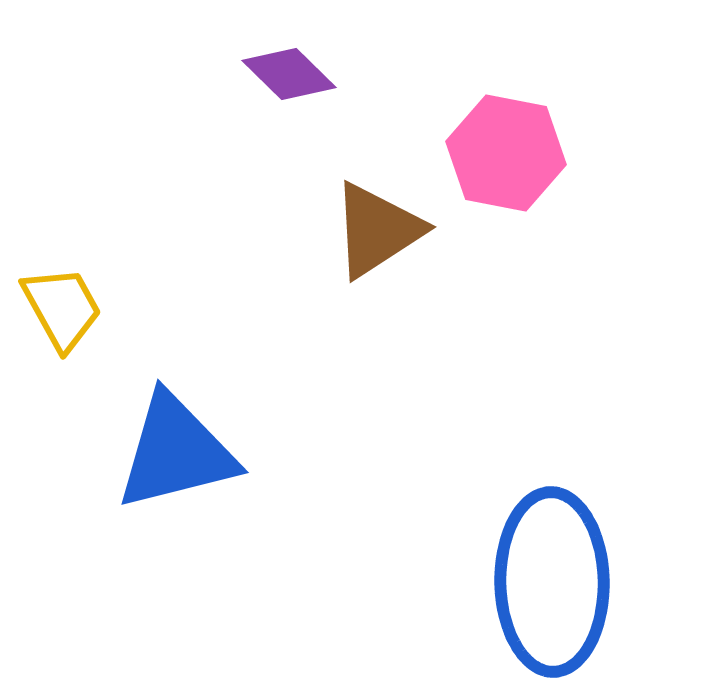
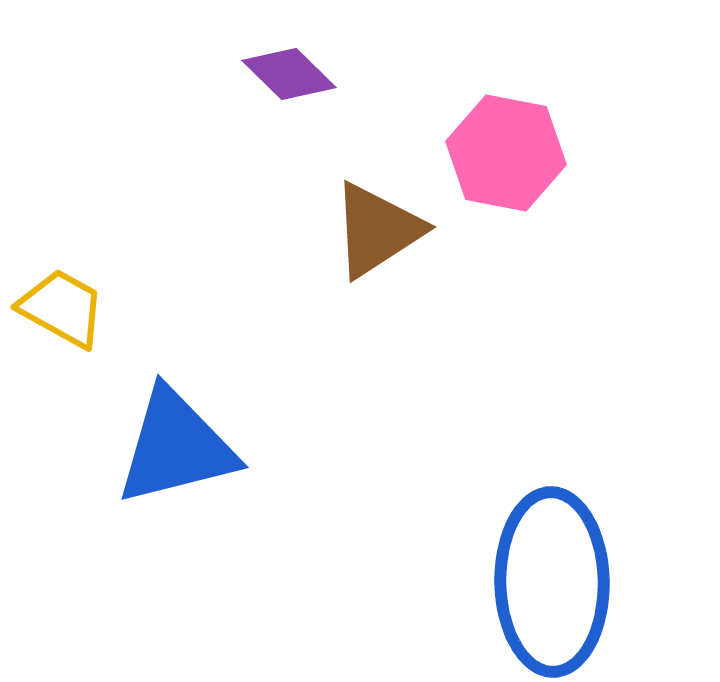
yellow trapezoid: rotated 32 degrees counterclockwise
blue triangle: moved 5 px up
